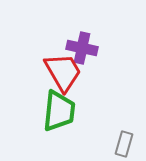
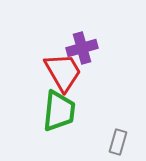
purple cross: rotated 28 degrees counterclockwise
gray rectangle: moved 6 px left, 2 px up
